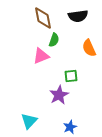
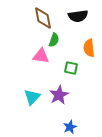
orange semicircle: rotated 18 degrees clockwise
pink triangle: rotated 30 degrees clockwise
green square: moved 8 px up; rotated 16 degrees clockwise
cyan triangle: moved 3 px right, 24 px up
